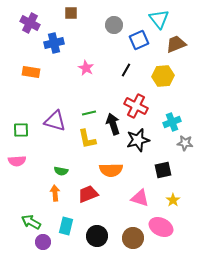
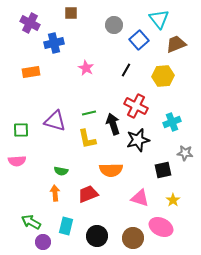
blue square: rotated 18 degrees counterclockwise
orange rectangle: rotated 18 degrees counterclockwise
gray star: moved 10 px down
